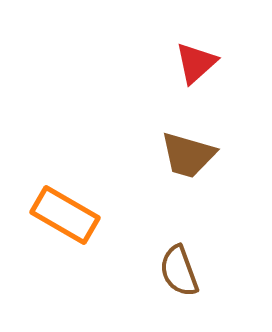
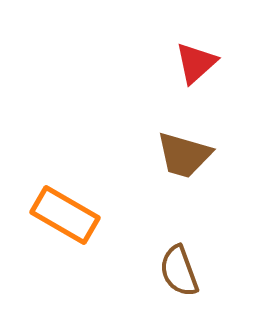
brown trapezoid: moved 4 px left
